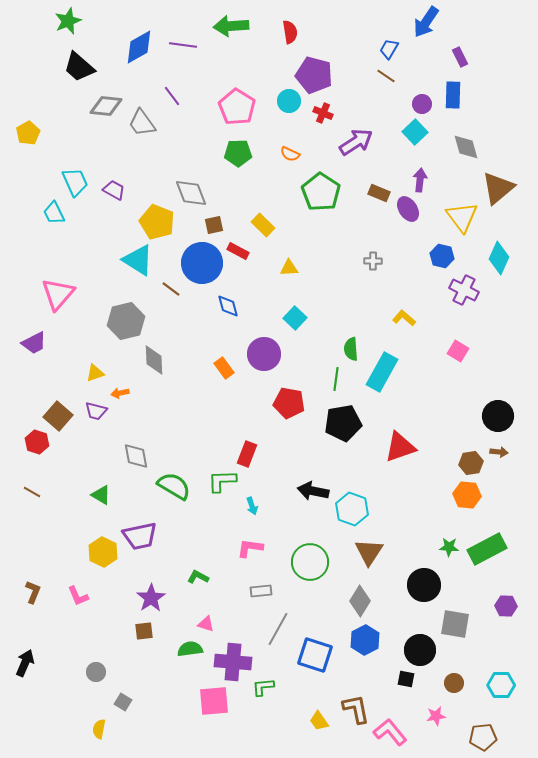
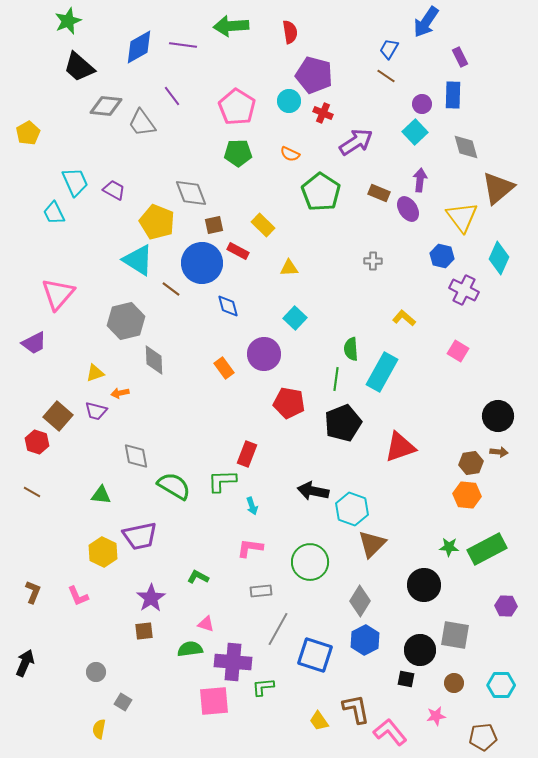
black pentagon at (343, 423): rotated 12 degrees counterclockwise
green triangle at (101, 495): rotated 25 degrees counterclockwise
brown triangle at (369, 552): moved 3 px right, 8 px up; rotated 12 degrees clockwise
gray square at (455, 624): moved 11 px down
